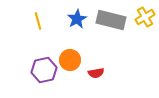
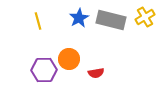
blue star: moved 2 px right, 1 px up
orange circle: moved 1 px left, 1 px up
purple hexagon: rotated 10 degrees clockwise
